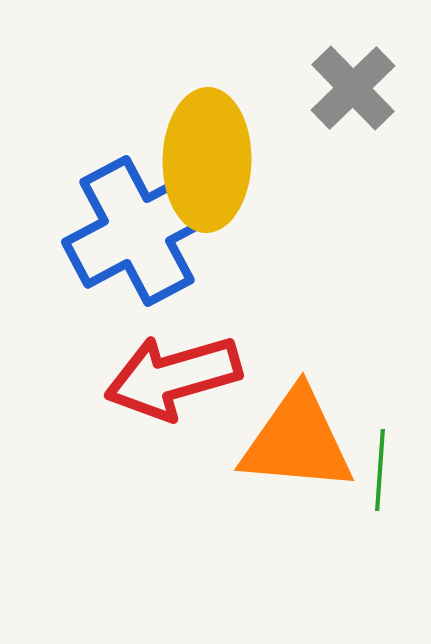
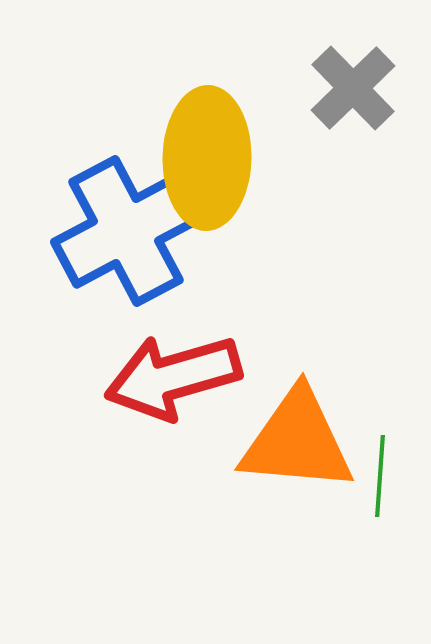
yellow ellipse: moved 2 px up
blue cross: moved 11 px left
green line: moved 6 px down
